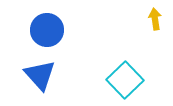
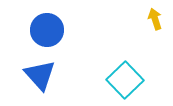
yellow arrow: rotated 10 degrees counterclockwise
